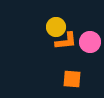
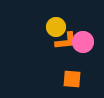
pink circle: moved 7 px left
